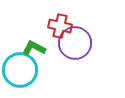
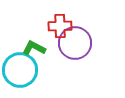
red cross: rotated 15 degrees counterclockwise
